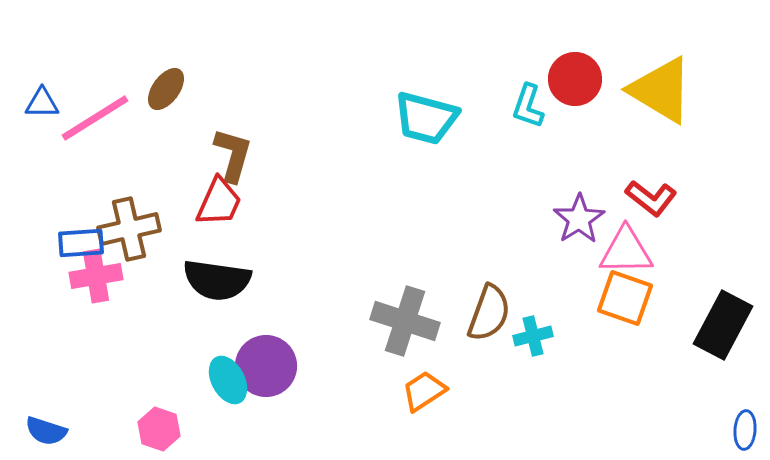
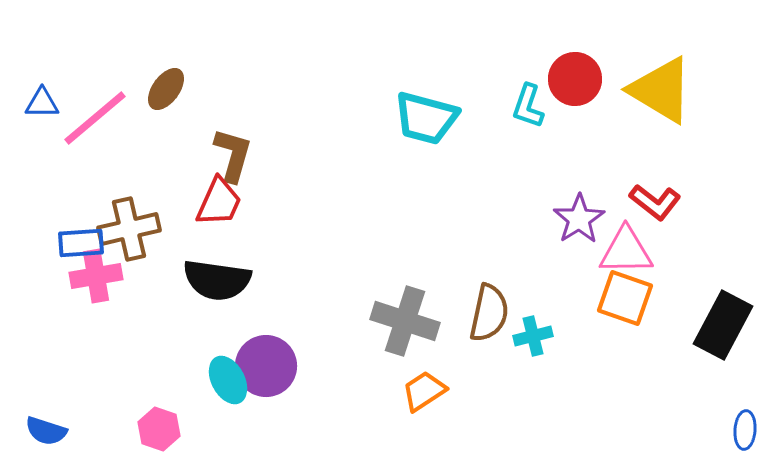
pink line: rotated 8 degrees counterclockwise
red L-shape: moved 4 px right, 4 px down
brown semicircle: rotated 8 degrees counterclockwise
